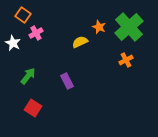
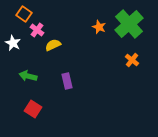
orange square: moved 1 px right, 1 px up
green cross: moved 3 px up
pink cross: moved 1 px right, 3 px up; rotated 24 degrees counterclockwise
yellow semicircle: moved 27 px left, 3 px down
orange cross: moved 6 px right; rotated 24 degrees counterclockwise
green arrow: rotated 114 degrees counterclockwise
purple rectangle: rotated 14 degrees clockwise
red square: moved 1 px down
